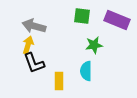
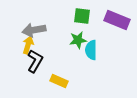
gray arrow: moved 4 px down; rotated 25 degrees counterclockwise
green star: moved 16 px left, 5 px up
black L-shape: moved 1 px right, 2 px up; rotated 130 degrees counterclockwise
cyan semicircle: moved 5 px right, 21 px up
yellow rectangle: rotated 66 degrees counterclockwise
